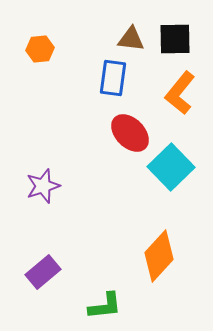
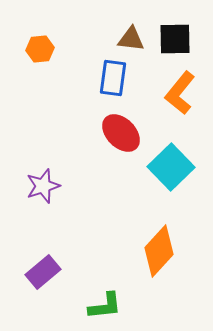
red ellipse: moved 9 px left
orange diamond: moved 5 px up
